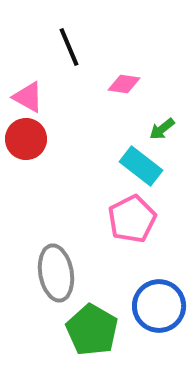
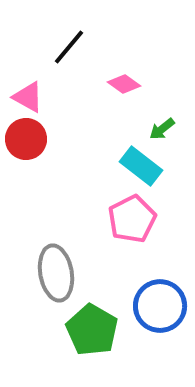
black line: rotated 63 degrees clockwise
pink diamond: rotated 28 degrees clockwise
blue circle: moved 1 px right
